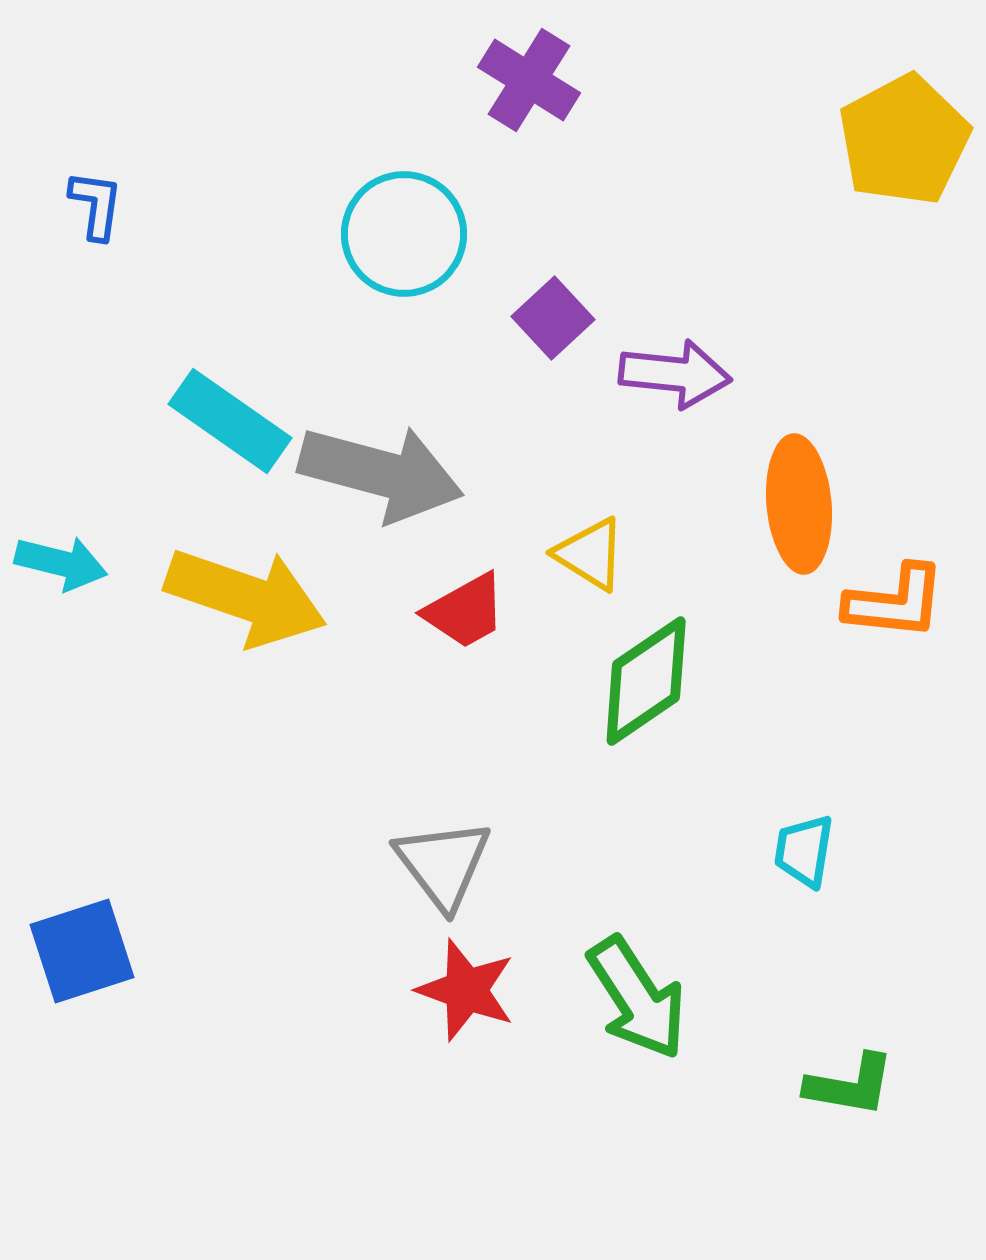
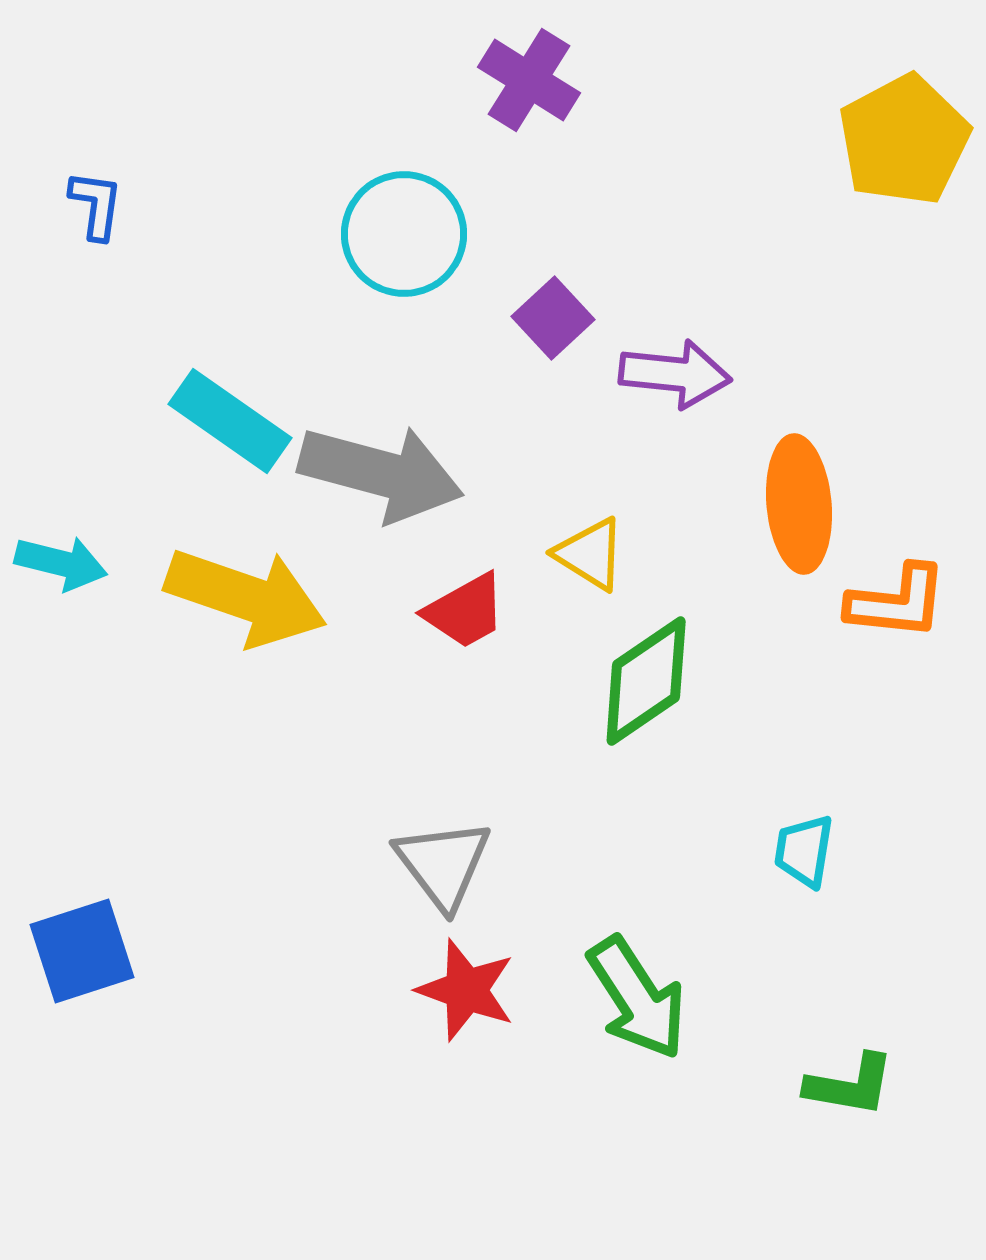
orange L-shape: moved 2 px right
